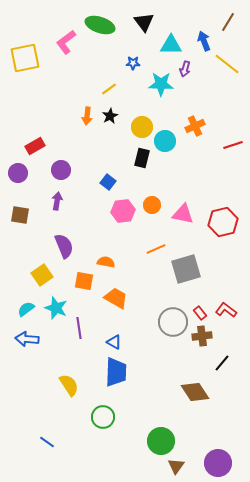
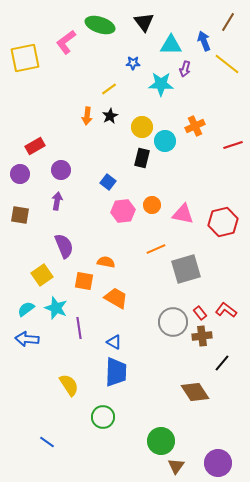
purple circle at (18, 173): moved 2 px right, 1 px down
